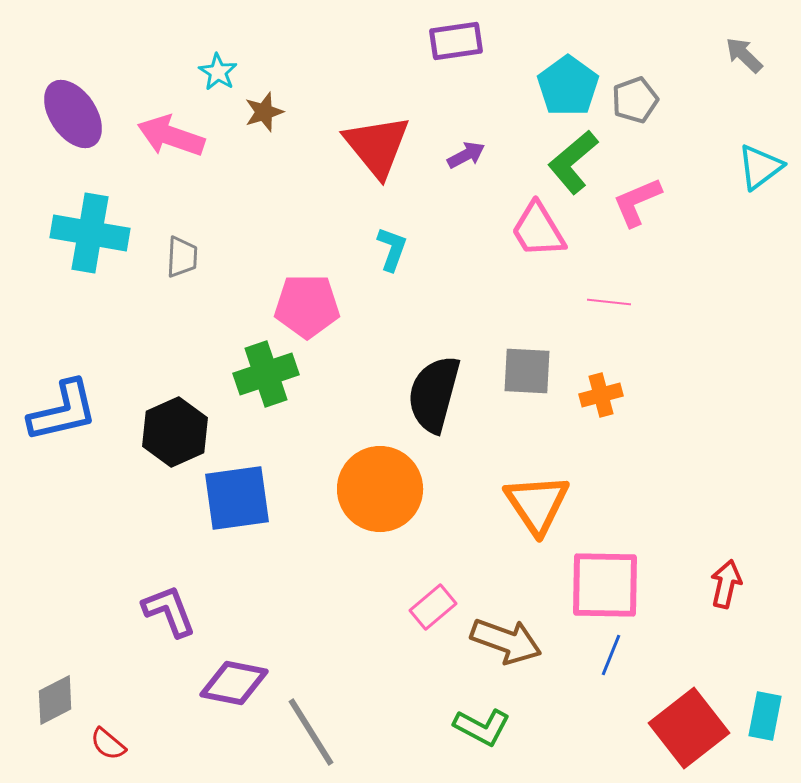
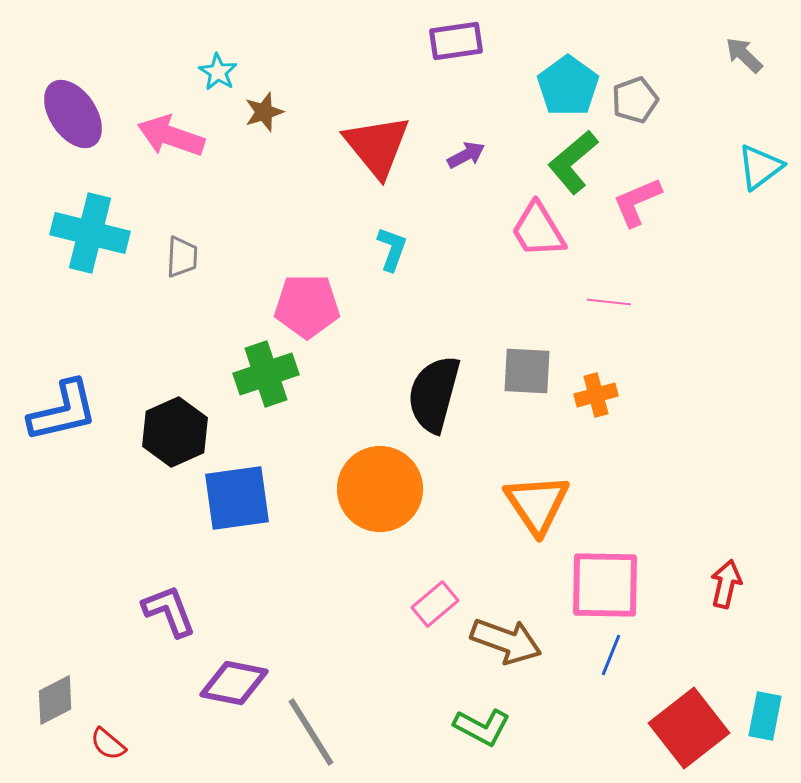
cyan cross at (90, 233): rotated 4 degrees clockwise
orange cross at (601, 395): moved 5 px left
pink rectangle at (433, 607): moved 2 px right, 3 px up
